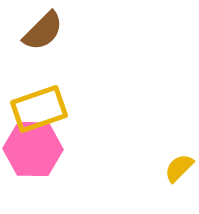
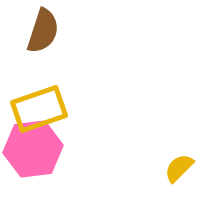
brown semicircle: rotated 27 degrees counterclockwise
pink hexagon: rotated 8 degrees counterclockwise
